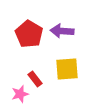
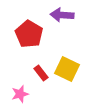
purple arrow: moved 16 px up
yellow square: rotated 30 degrees clockwise
red rectangle: moved 6 px right, 6 px up
